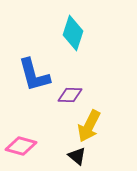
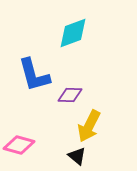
cyan diamond: rotated 52 degrees clockwise
pink diamond: moved 2 px left, 1 px up
